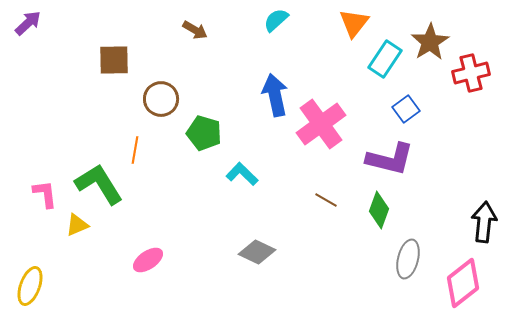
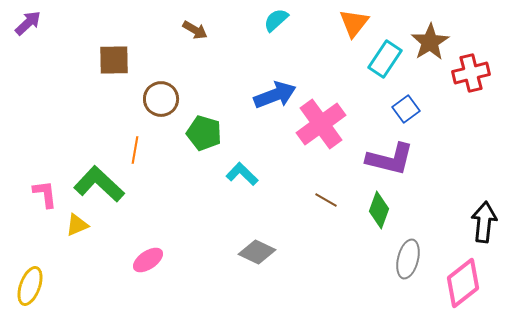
blue arrow: rotated 81 degrees clockwise
green L-shape: rotated 15 degrees counterclockwise
